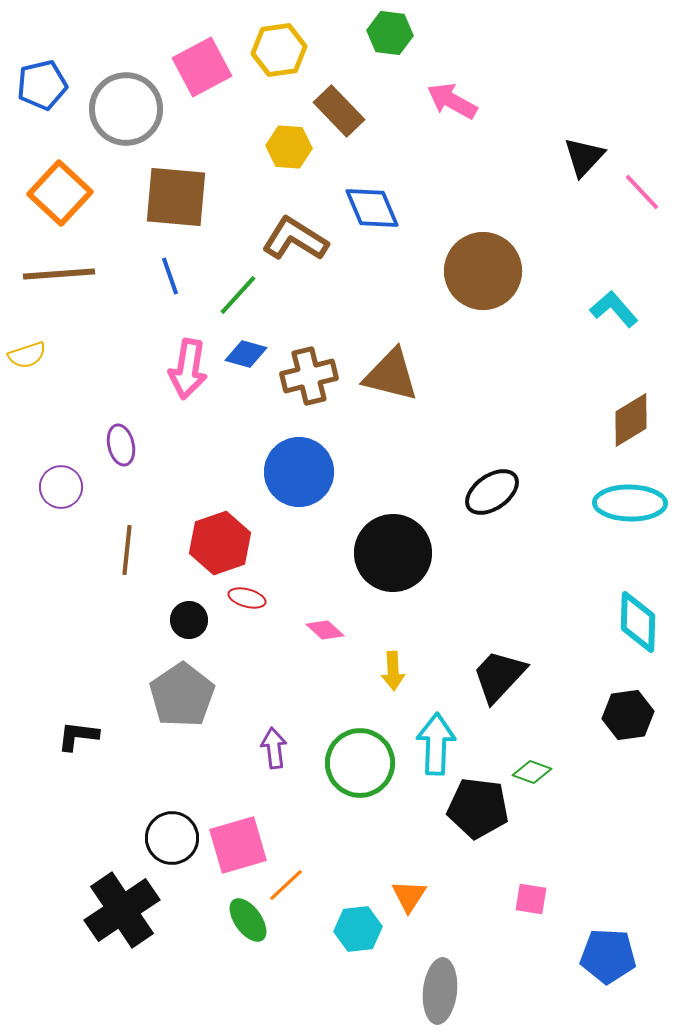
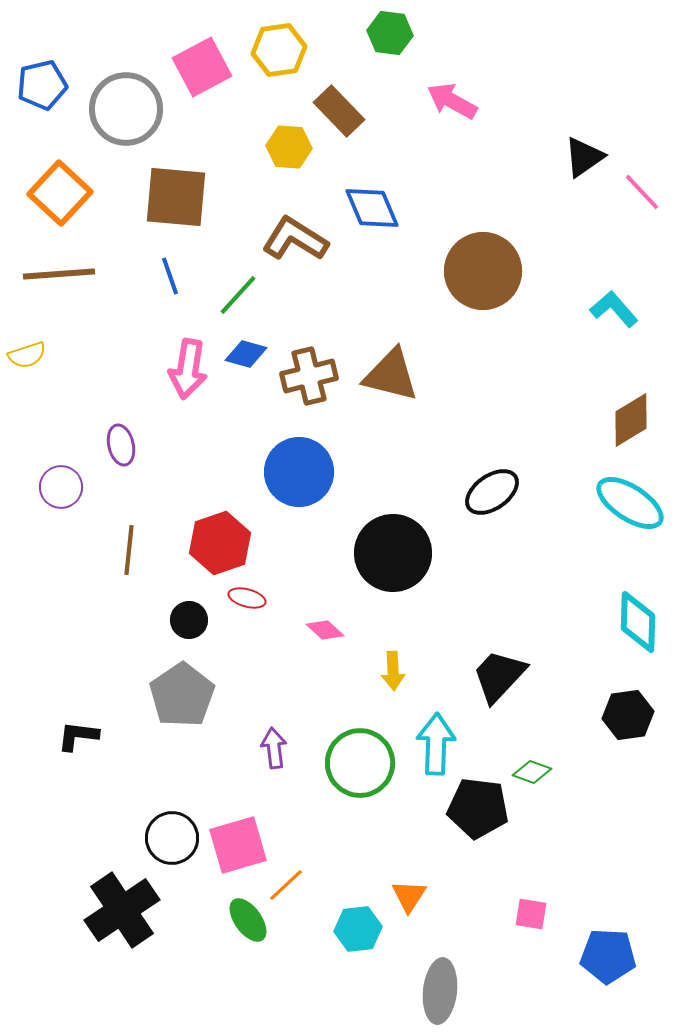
black triangle at (584, 157): rotated 12 degrees clockwise
cyan ellipse at (630, 503): rotated 32 degrees clockwise
brown line at (127, 550): moved 2 px right
pink square at (531, 899): moved 15 px down
